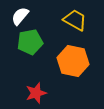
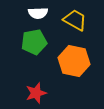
white semicircle: moved 18 px right, 3 px up; rotated 132 degrees counterclockwise
green pentagon: moved 4 px right
orange hexagon: moved 1 px right
